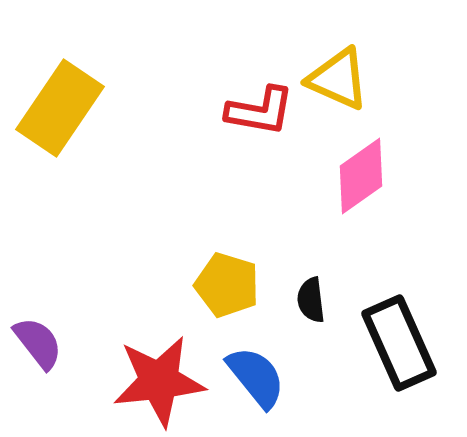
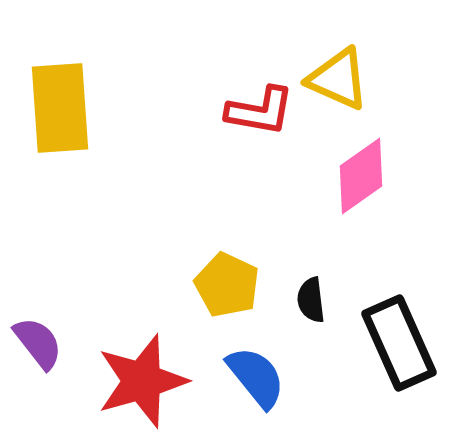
yellow rectangle: rotated 38 degrees counterclockwise
yellow pentagon: rotated 8 degrees clockwise
red star: moved 17 px left; rotated 10 degrees counterclockwise
